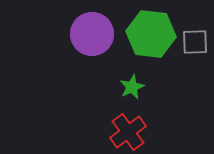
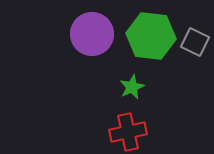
green hexagon: moved 2 px down
gray square: rotated 28 degrees clockwise
red cross: rotated 24 degrees clockwise
